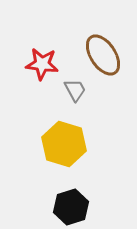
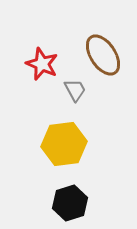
red star: rotated 16 degrees clockwise
yellow hexagon: rotated 24 degrees counterclockwise
black hexagon: moved 1 px left, 4 px up
